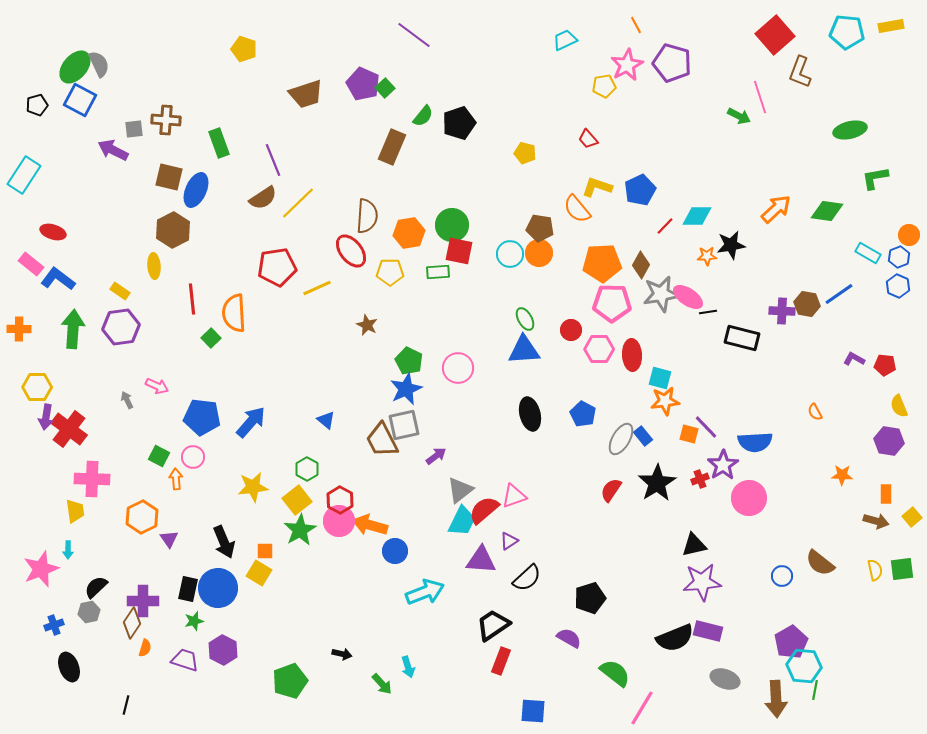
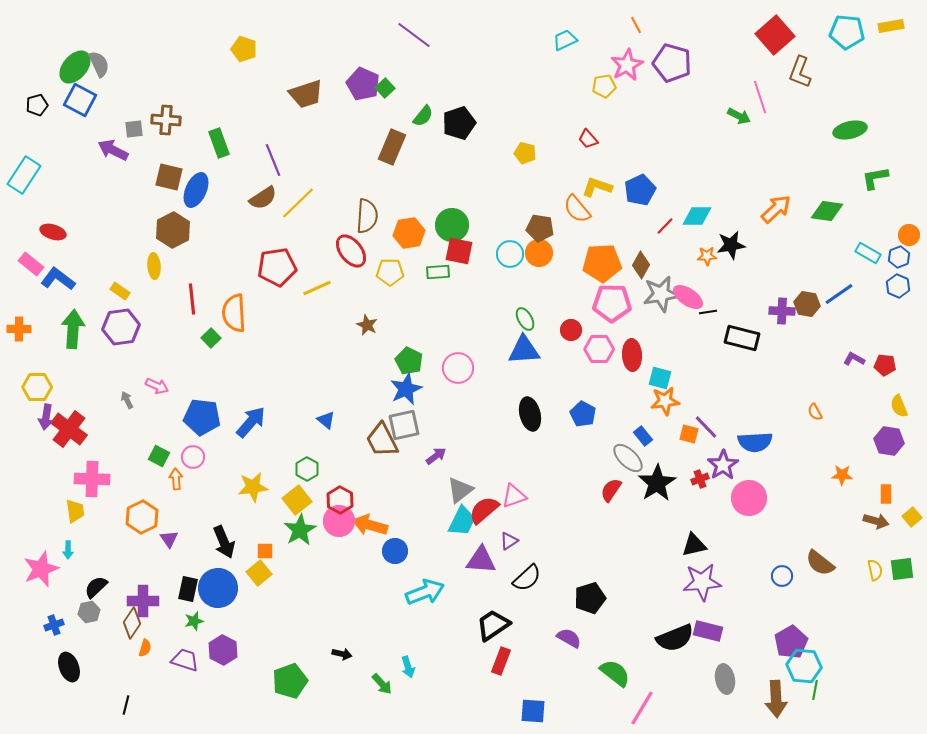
gray ellipse at (621, 439): moved 7 px right, 19 px down; rotated 76 degrees counterclockwise
yellow square at (259, 573): rotated 20 degrees clockwise
gray ellipse at (725, 679): rotated 60 degrees clockwise
